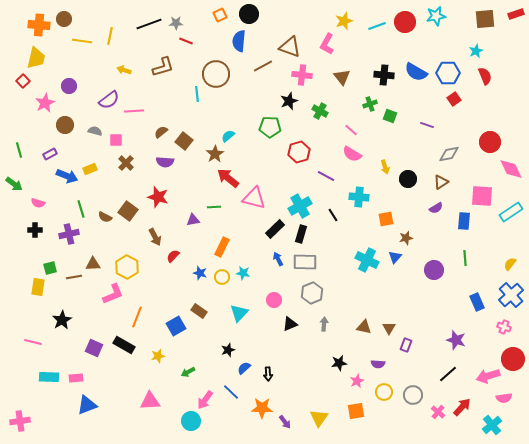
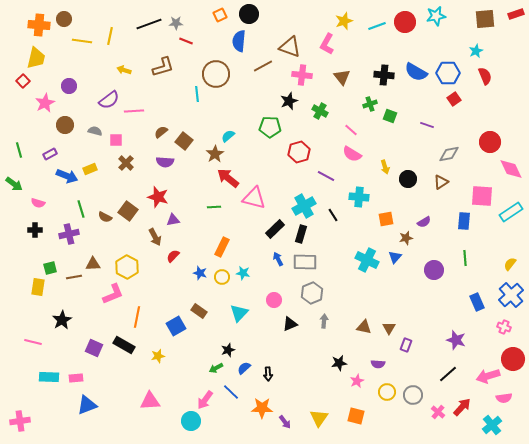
cyan cross at (300, 206): moved 4 px right
purple semicircle at (436, 208): moved 12 px left, 14 px down
purple triangle at (193, 220): moved 20 px left
orange line at (137, 317): rotated 10 degrees counterclockwise
gray arrow at (324, 324): moved 3 px up
green arrow at (188, 372): moved 28 px right, 4 px up
yellow circle at (384, 392): moved 3 px right
orange square at (356, 411): moved 5 px down; rotated 24 degrees clockwise
